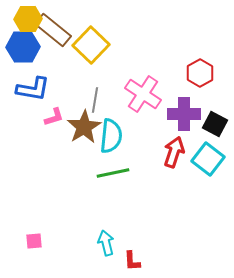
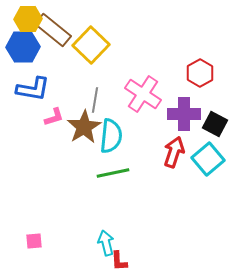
cyan square: rotated 12 degrees clockwise
red L-shape: moved 13 px left
